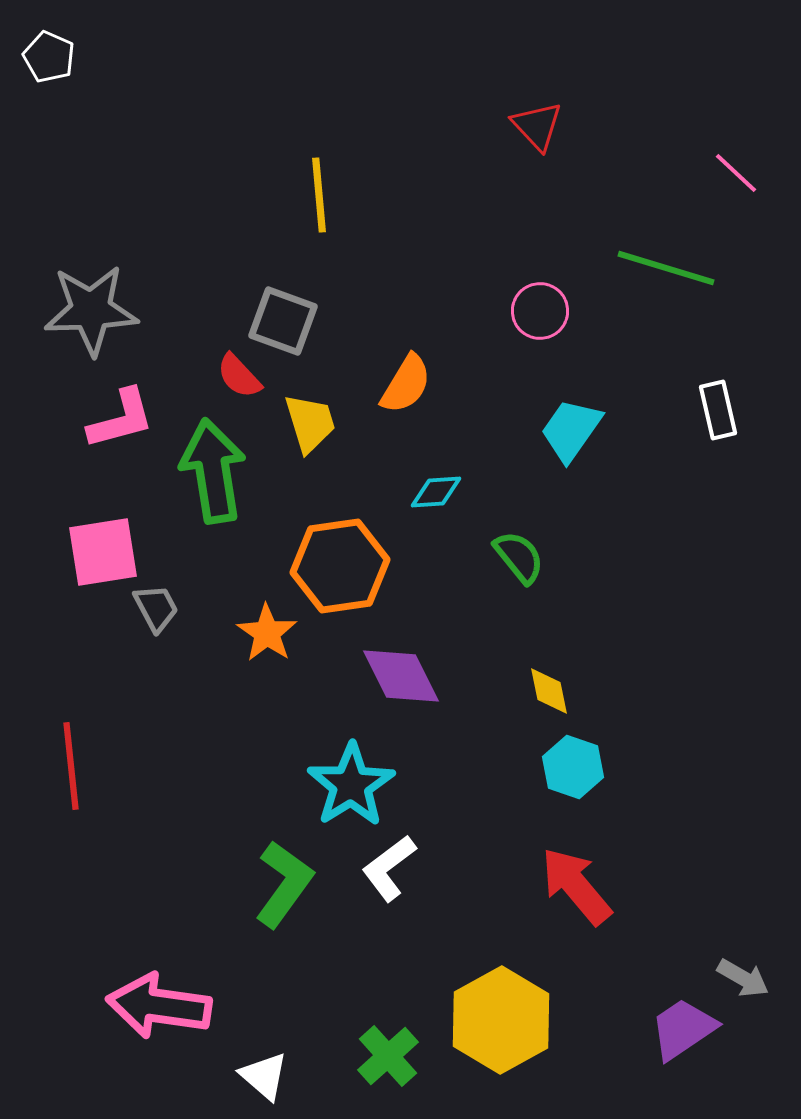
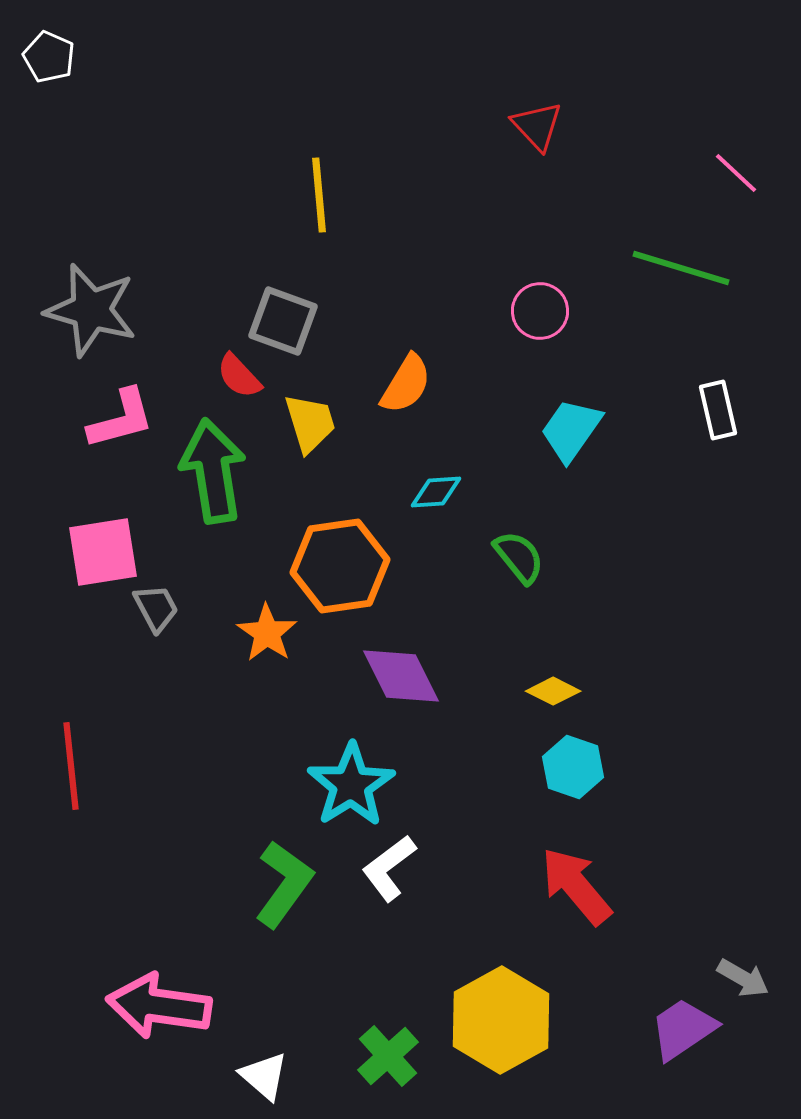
green line: moved 15 px right
gray star: rotated 18 degrees clockwise
yellow diamond: moved 4 px right; rotated 52 degrees counterclockwise
